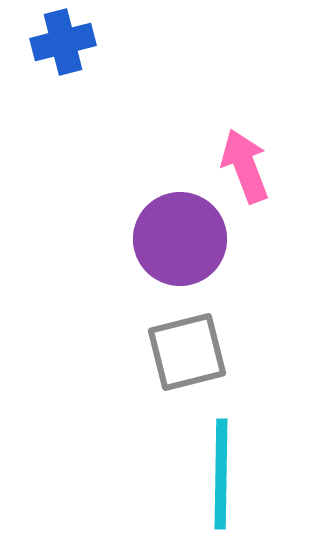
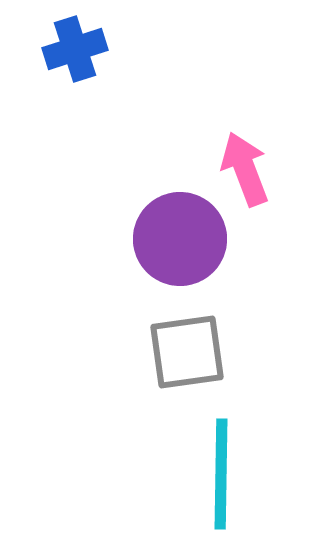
blue cross: moved 12 px right, 7 px down; rotated 4 degrees counterclockwise
pink arrow: moved 3 px down
gray square: rotated 6 degrees clockwise
